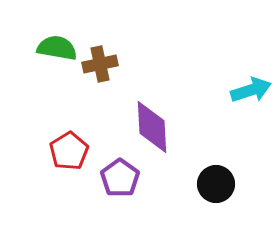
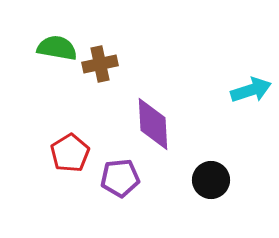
purple diamond: moved 1 px right, 3 px up
red pentagon: moved 1 px right, 2 px down
purple pentagon: rotated 30 degrees clockwise
black circle: moved 5 px left, 4 px up
